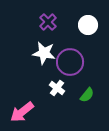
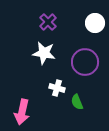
white circle: moved 7 px right, 2 px up
purple circle: moved 15 px right
white cross: rotated 21 degrees counterclockwise
green semicircle: moved 10 px left, 7 px down; rotated 119 degrees clockwise
pink arrow: rotated 40 degrees counterclockwise
